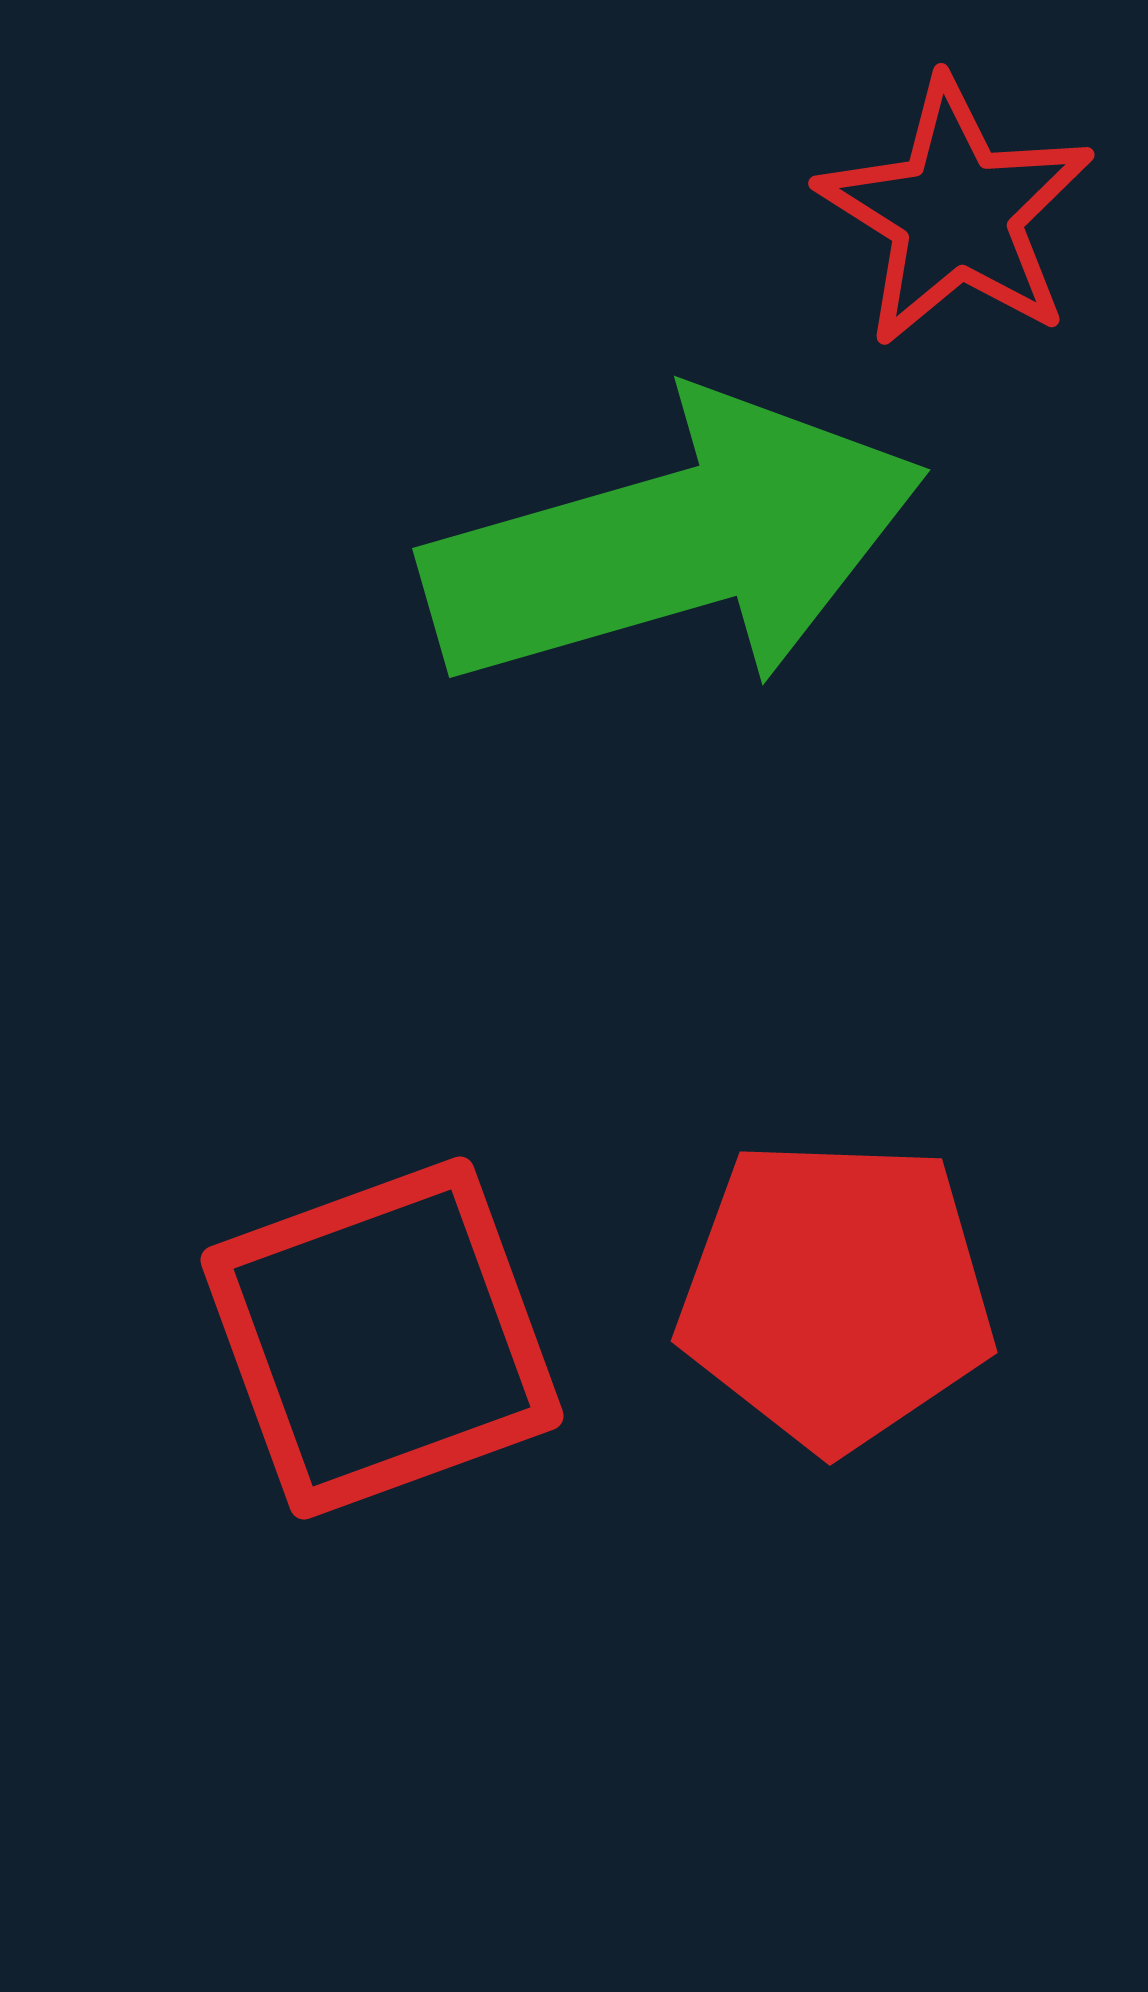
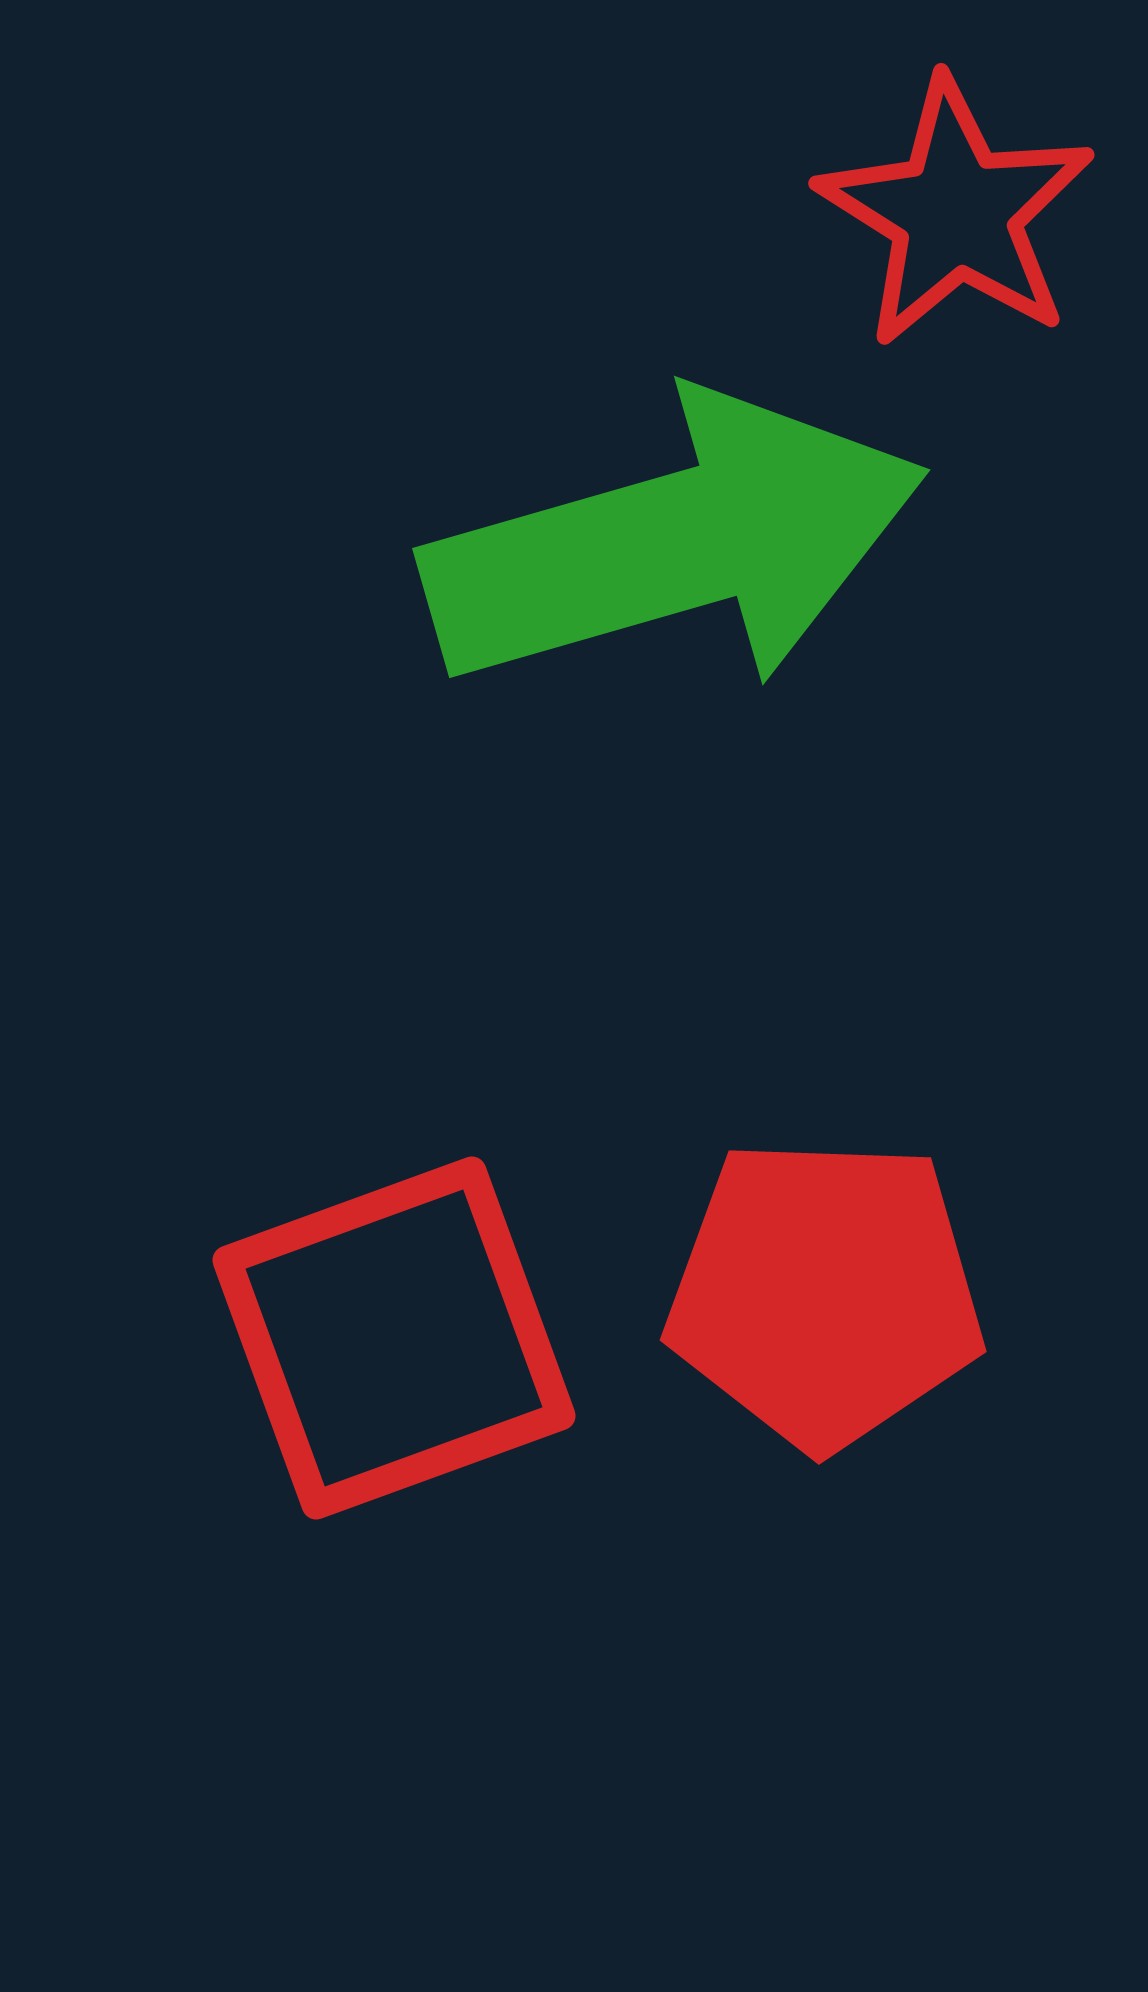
red pentagon: moved 11 px left, 1 px up
red square: moved 12 px right
